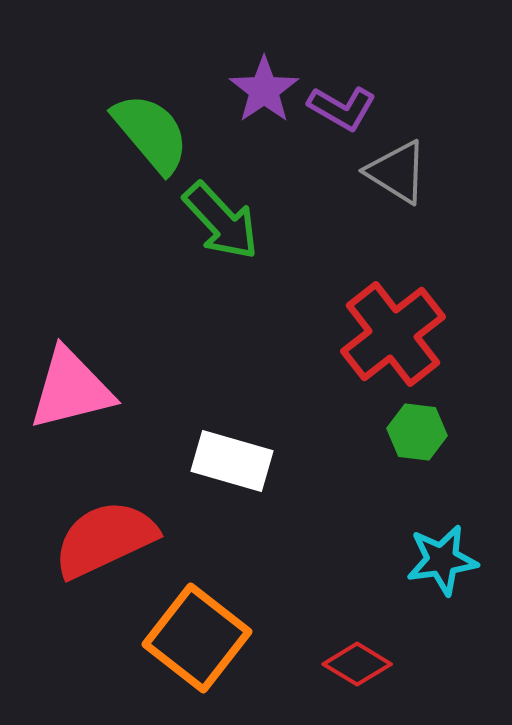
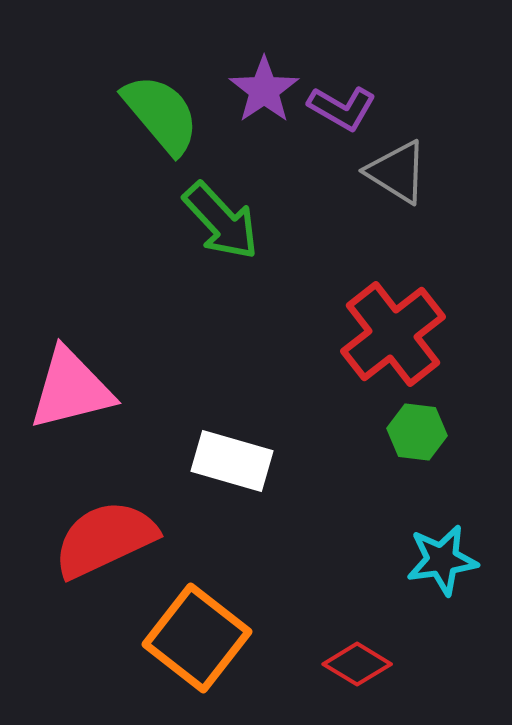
green semicircle: moved 10 px right, 19 px up
